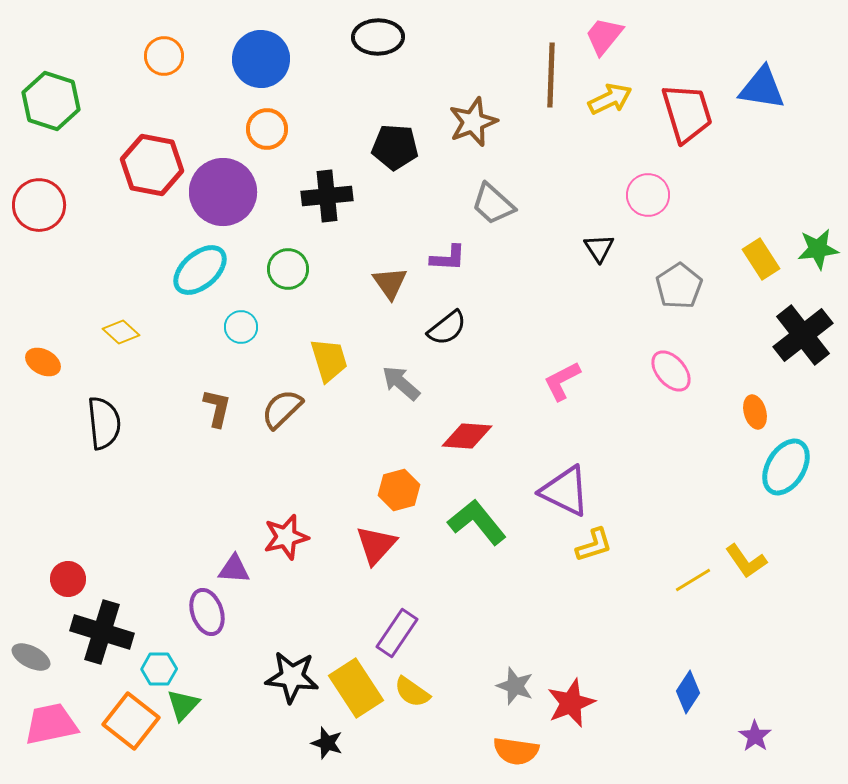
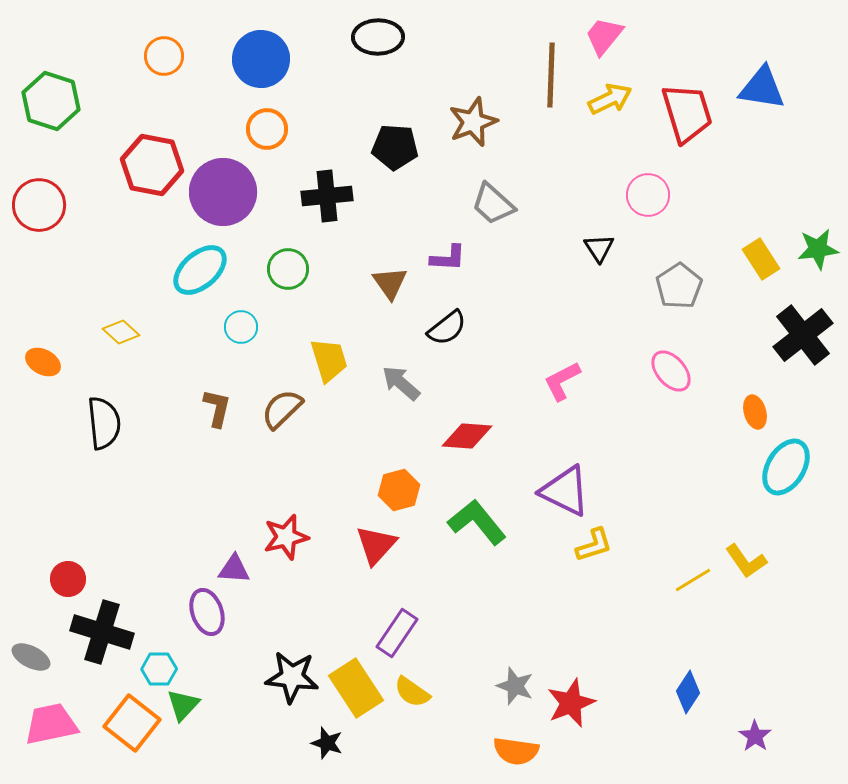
orange square at (131, 721): moved 1 px right, 2 px down
